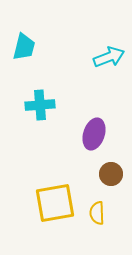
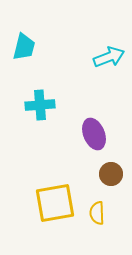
purple ellipse: rotated 40 degrees counterclockwise
